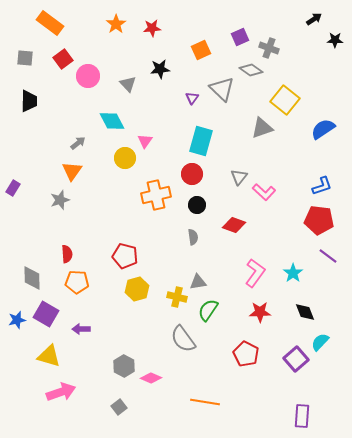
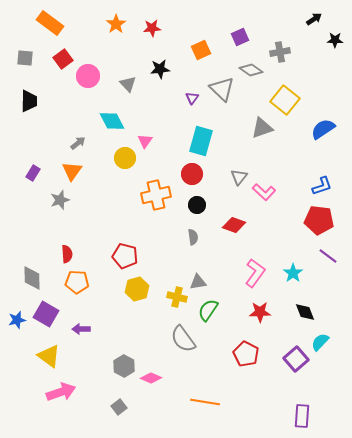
gray cross at (269, 48): moved 11 px right, 4 px down; rotated 30 degrees counterclockwise
purple rectangle at (13, 188): moved 20 px right, 15 px up
yellow triangle at (49, 356): rotated 20 degrees clockwise
